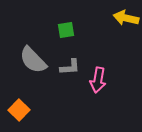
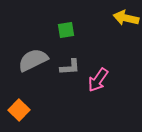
gray semicircle: rotated 108 degrees clockwise
pink arrow: rotated 25 degrees clockwise
